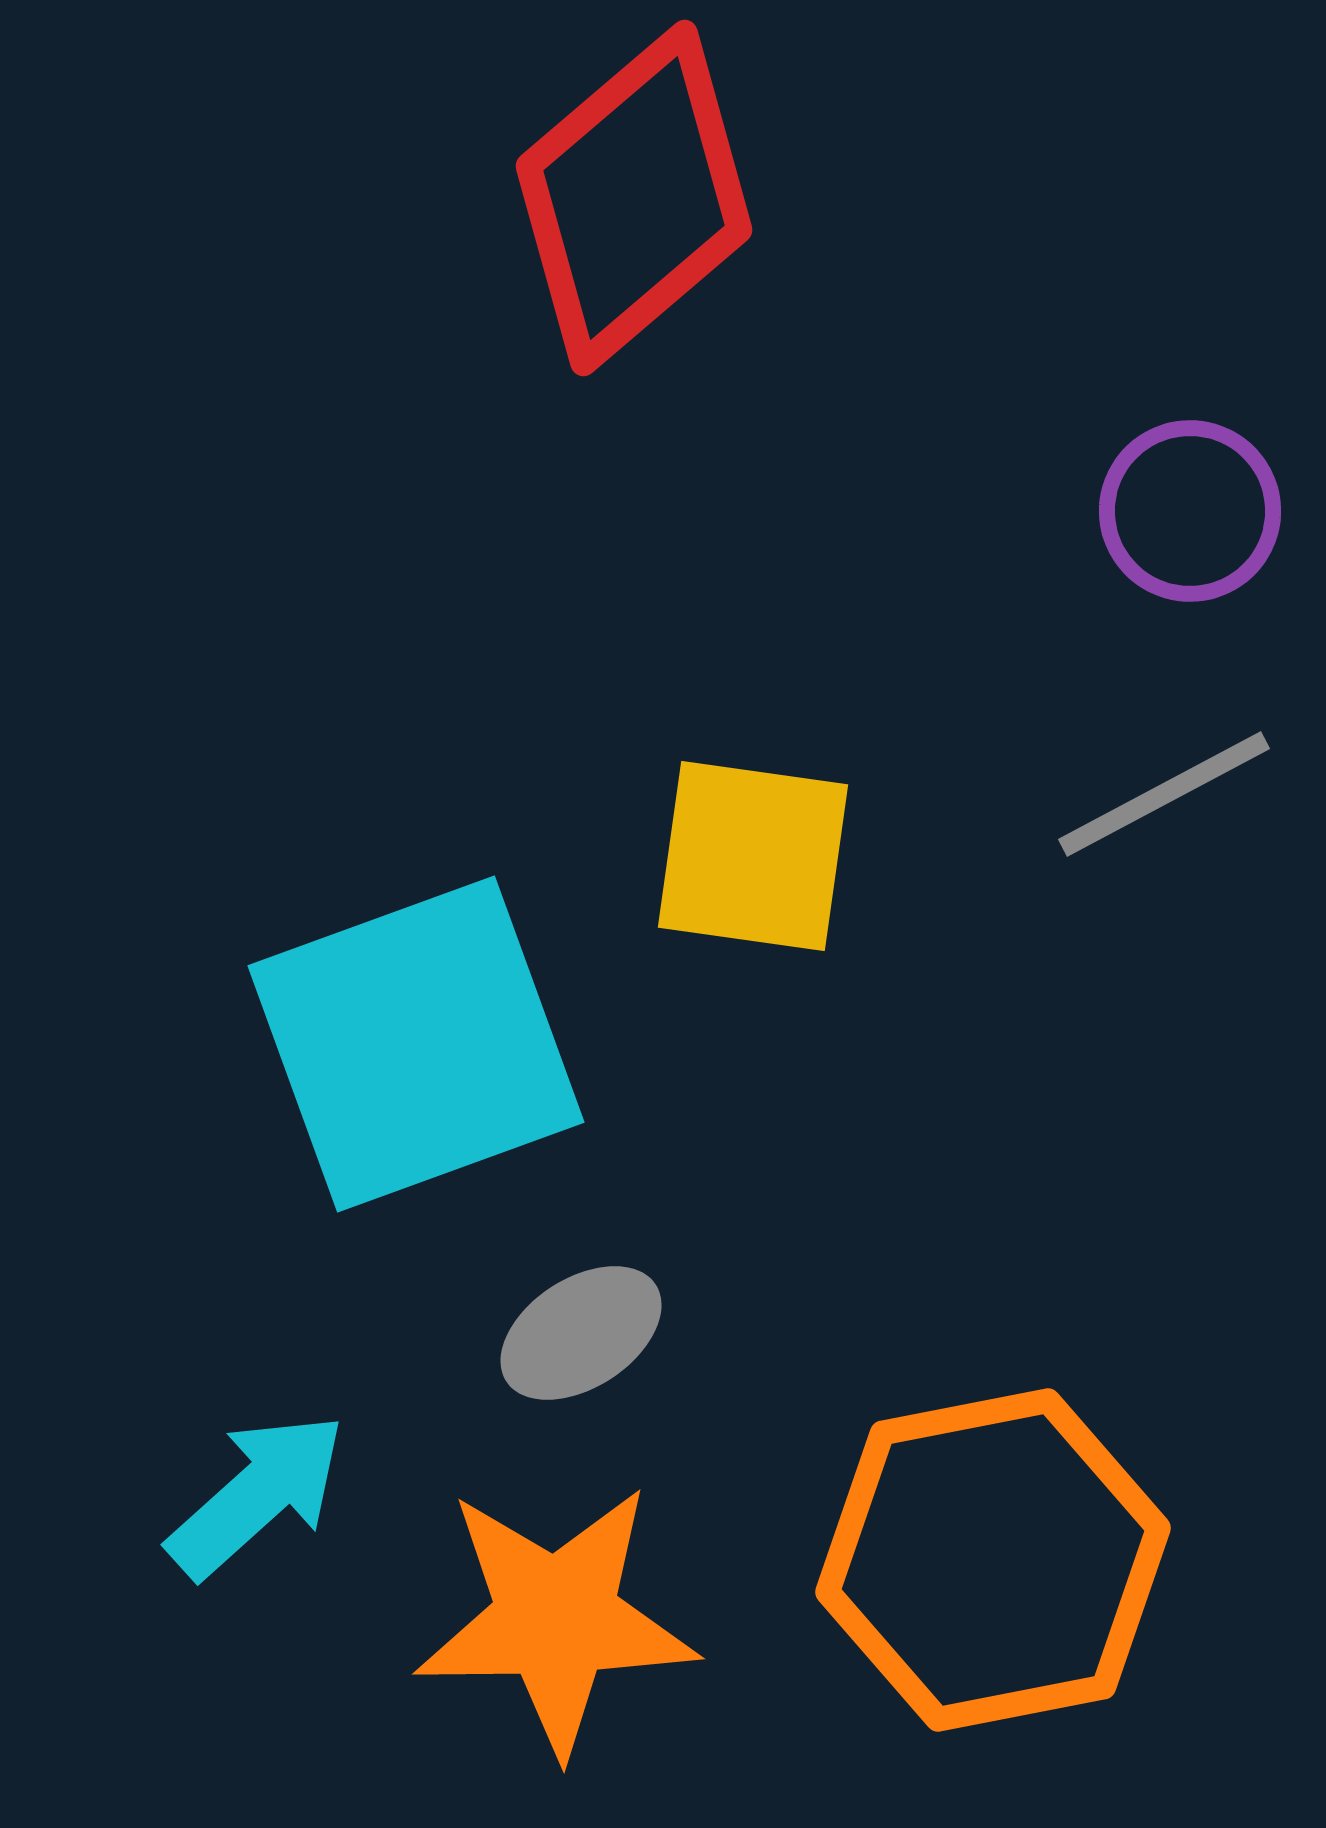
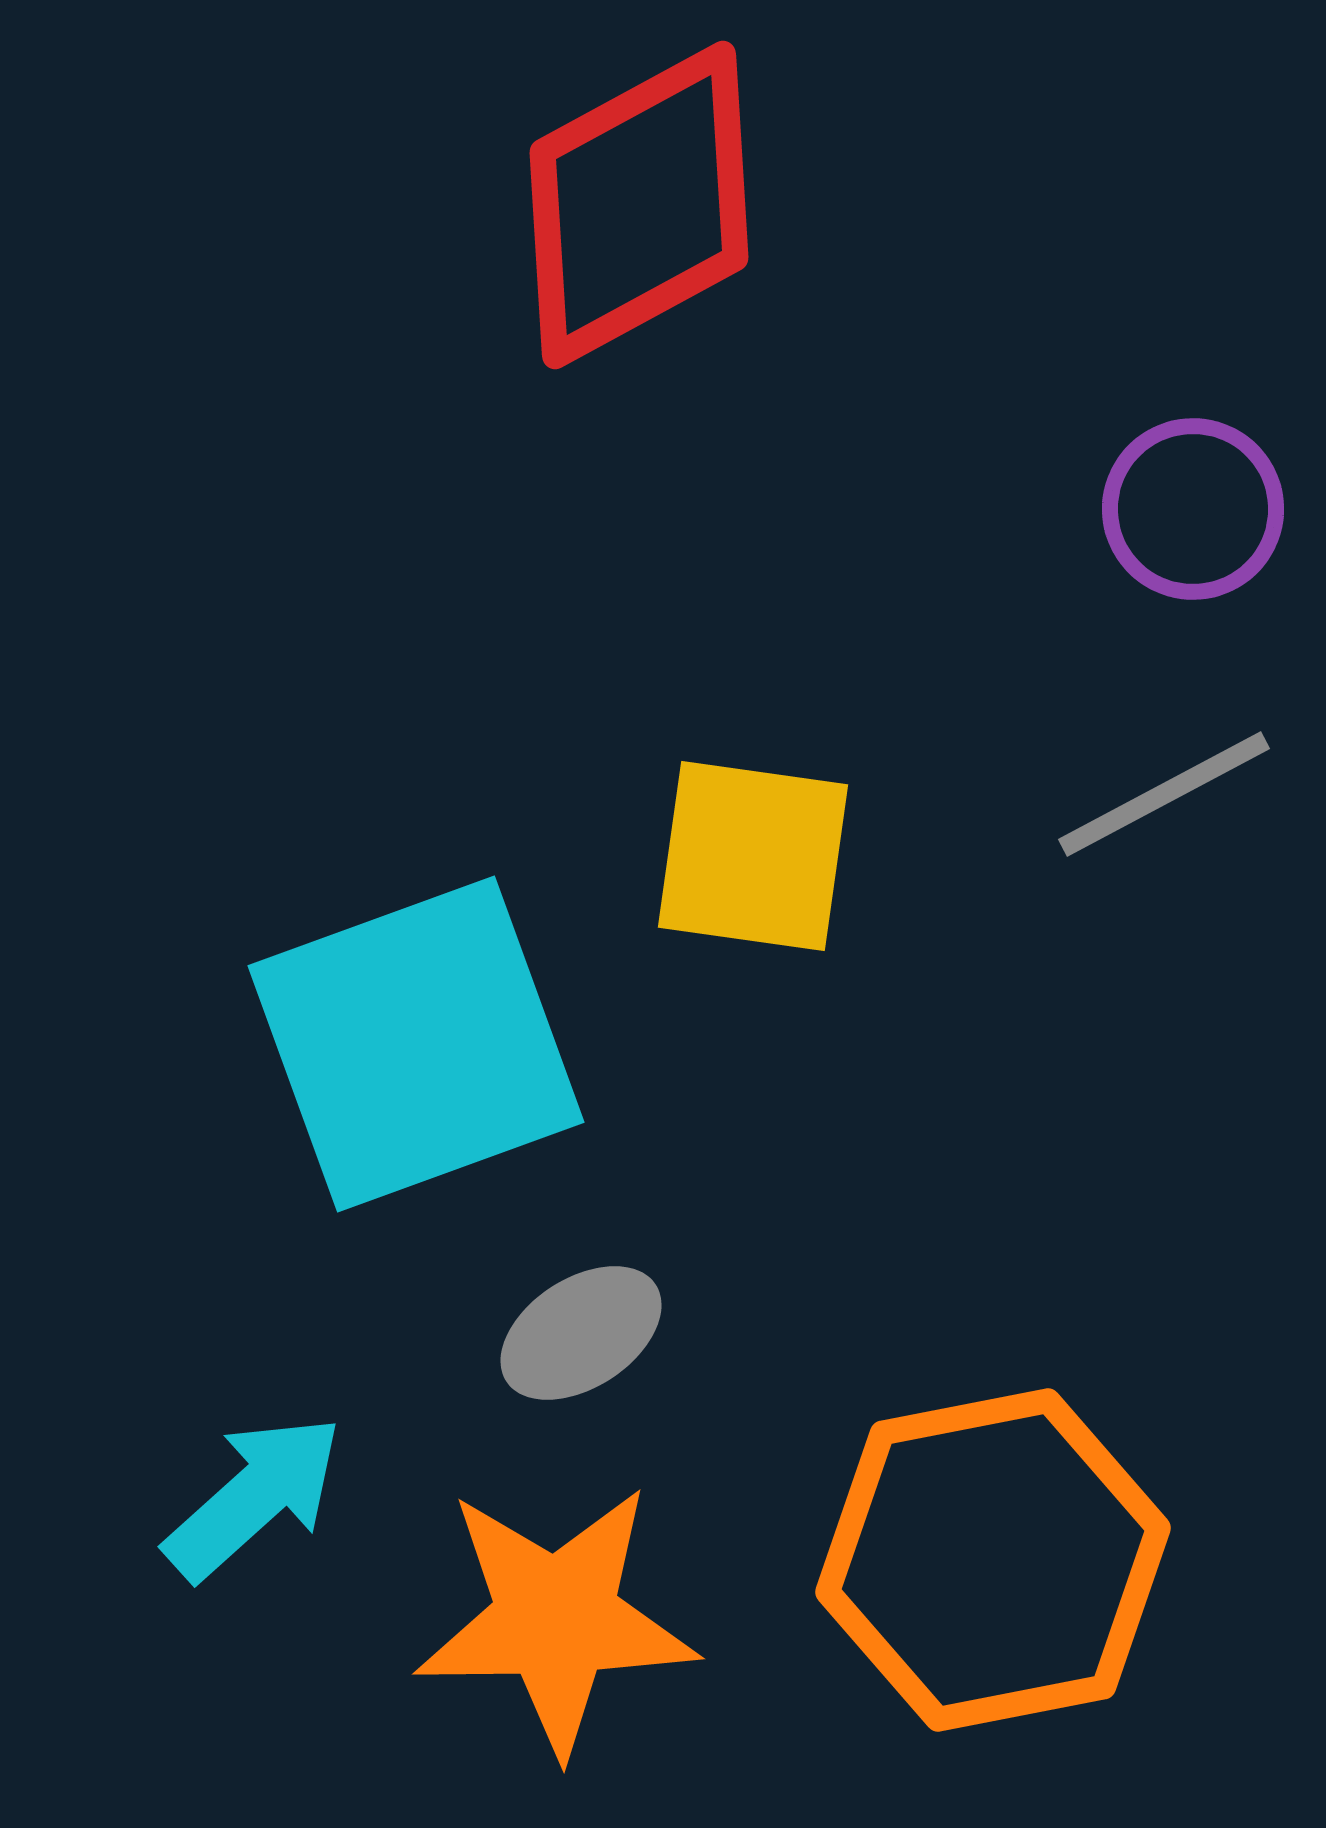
red diamond: moved 5 px right, 7 px down; rotated 12 degrees clockwise
purple circle: moved 3 px right, 2 px up
cyan arrow: moved 3 px left, 2 px down
